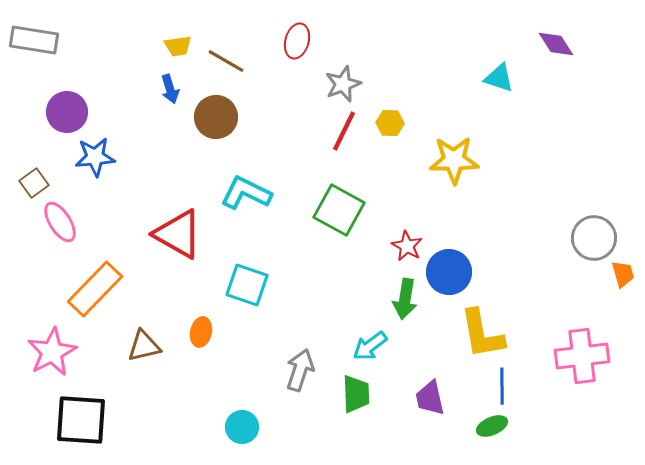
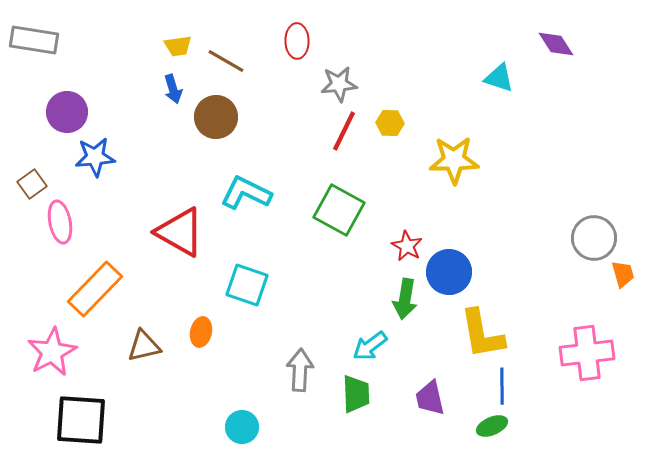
red ellipse: rotated 16 degrees counterclockwise
gray star: moved 4 px left; rotated 15 degrees clockwise
blue arrow: moved 3 px right
brown square: moved 2 px left, 1 px down
pink ellipse: rotated 21 degrees clockwise
red triangle: moved 2 px right, 2 px up
pink cross: moved 5 px right, 3 px up
gray arrow: rotated 15 degrees counterclockwise
